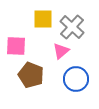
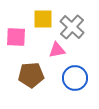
pink square: moved 9 px up
pink triangle: moved 4 px left, 1 px up; rotated 30 degrees clockwise
brown pentagon: rotated 25 degrees counterclockwise
blue circle: moved 1 px left, 1 px up
